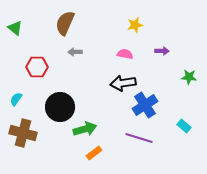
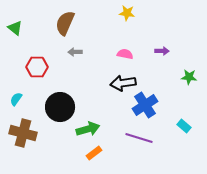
yellow star: moved 8 px left, 12 px up; rotated 21 degrees clockwise
green arrow: moved 3 px right
